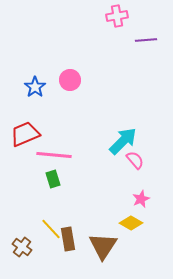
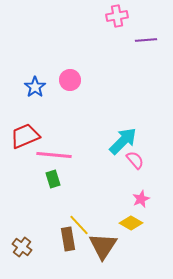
red trapezoid: moved 2 px down
yellow line: moved 28 px right, 4 px up
